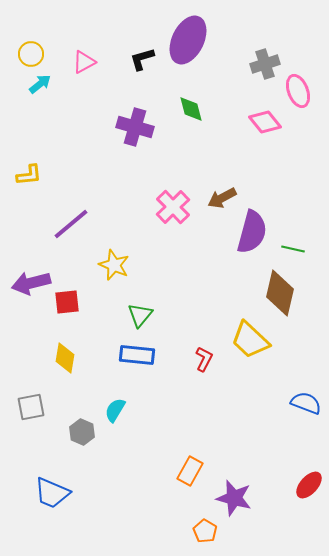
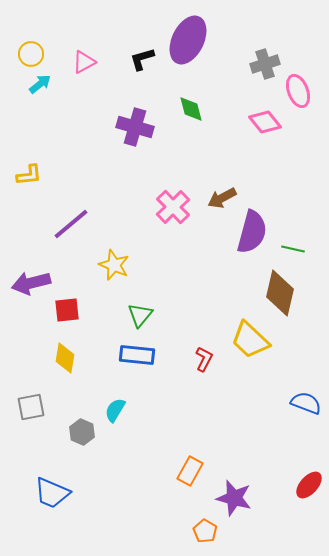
red square: moved 8 px down
